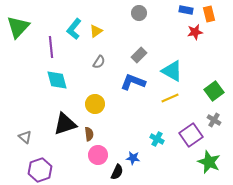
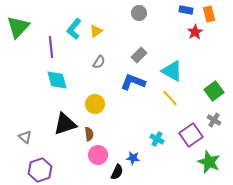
red star: rotated 21 degrees counterclockwise
yellow line: rotated 72 degrees clockwise
